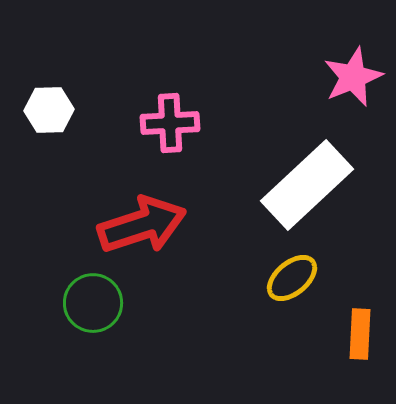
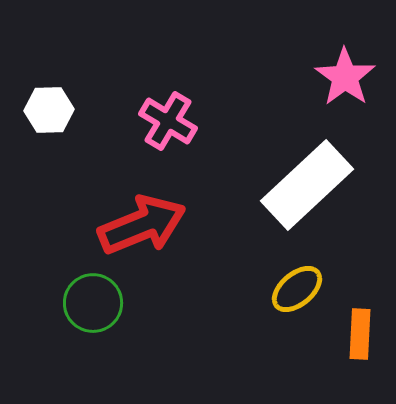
pink star: moved 8 px left; rotated 14 degrees counterclockwise
pink cross: moved 2 px left, 2 px up; rotated 34 degrees clockwise
red arrow: rotated 4 degrees counterclockwise
yellow ellipse: moved 5 px right, 11 px down
